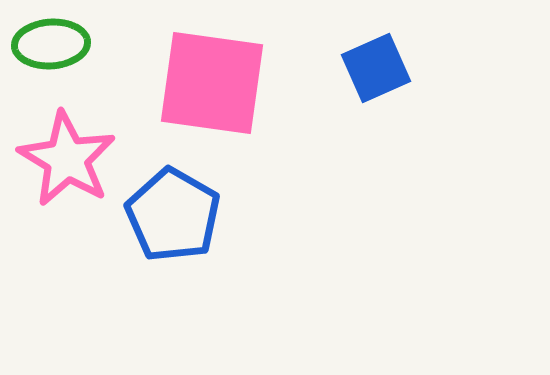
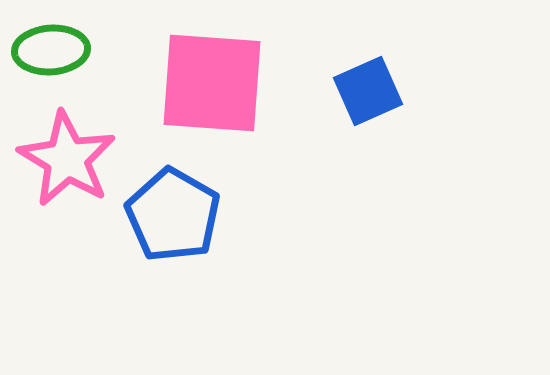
green ellipse: moved 6 px down
blue square: moved 8 px left, 23 px down
pink square: rotated 4 degrees counterclockwise
